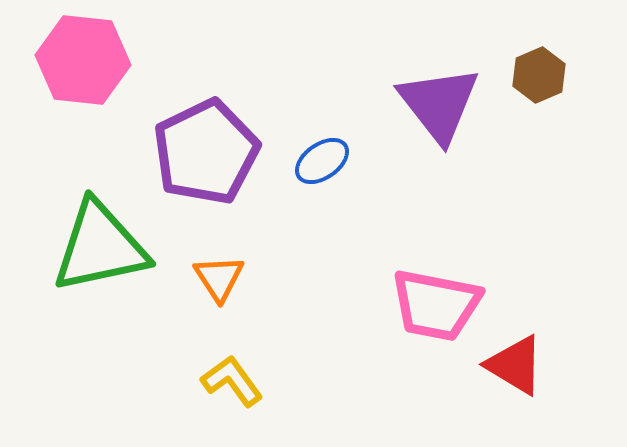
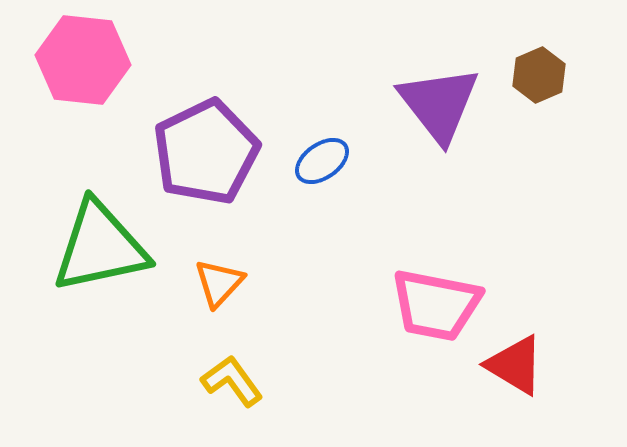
orange triangle: moved 5 px down; rotated 16 degrees clockwise
